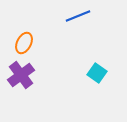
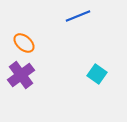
orange ellipse: rotated 75 degrees counterclockwise
cyan square: moved 1 px down
